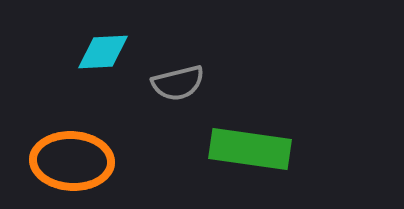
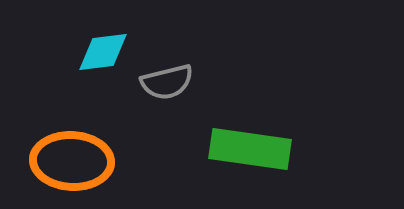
cyan diamond: rotated 4 degrees counterclockwise
gray semicircle: moved 11 px left, 1 px up
